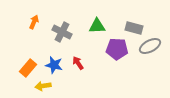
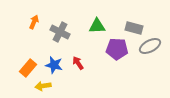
gray cross: moved 2 px left
